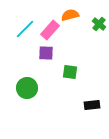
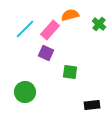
purple square: rotated 21 degrees clockwise
green circle: moved 2 px left, 4 px down
